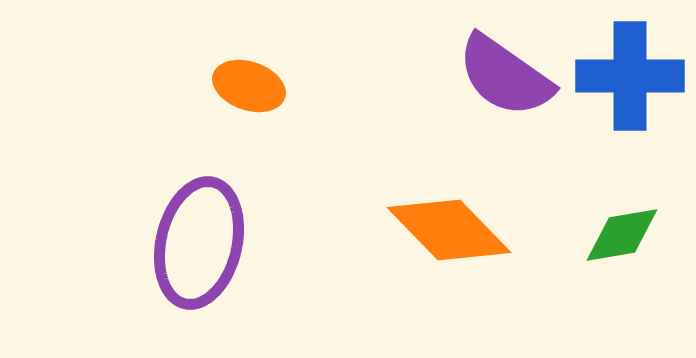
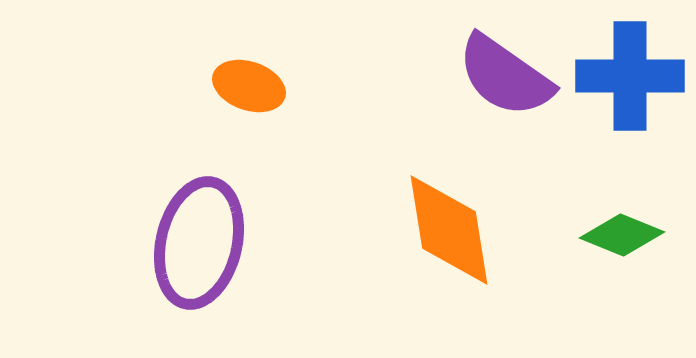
orange diamond: rotated 35 degrees clockwise
green diamond: rotated 32 degrees clockwise
